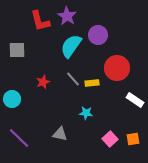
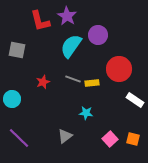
gray square: rotated 12 degrees clockwise
red circle: moved 2 px right, 1 px down
gray line: rotated 28 degrees counterclockwise
gray triangle: moved 5 px right, 2 px down; rotated 49 degrees counterclockwise
orange square: rotated 24 degrees clockwise
